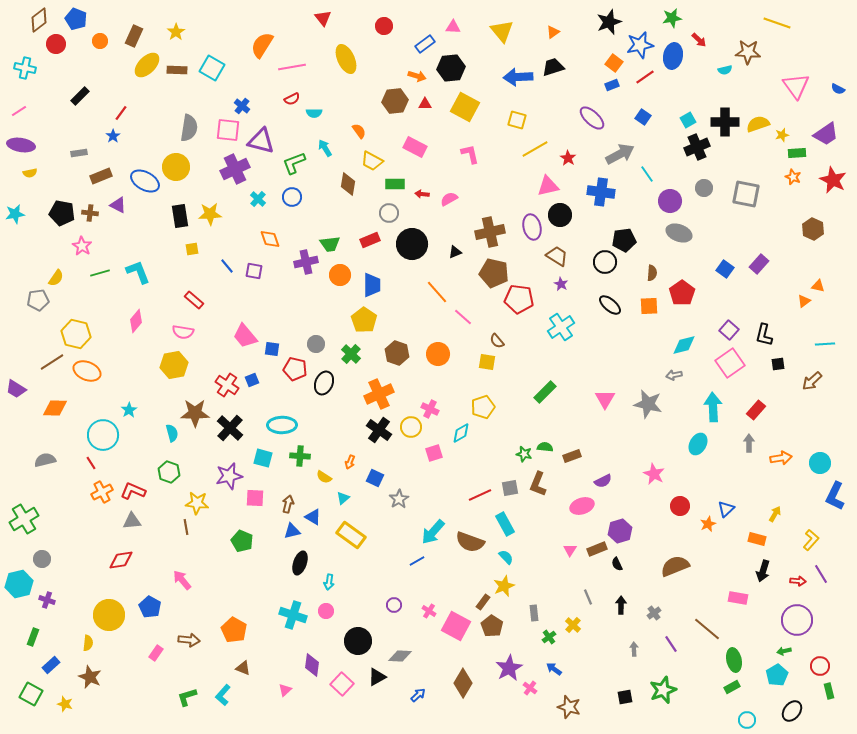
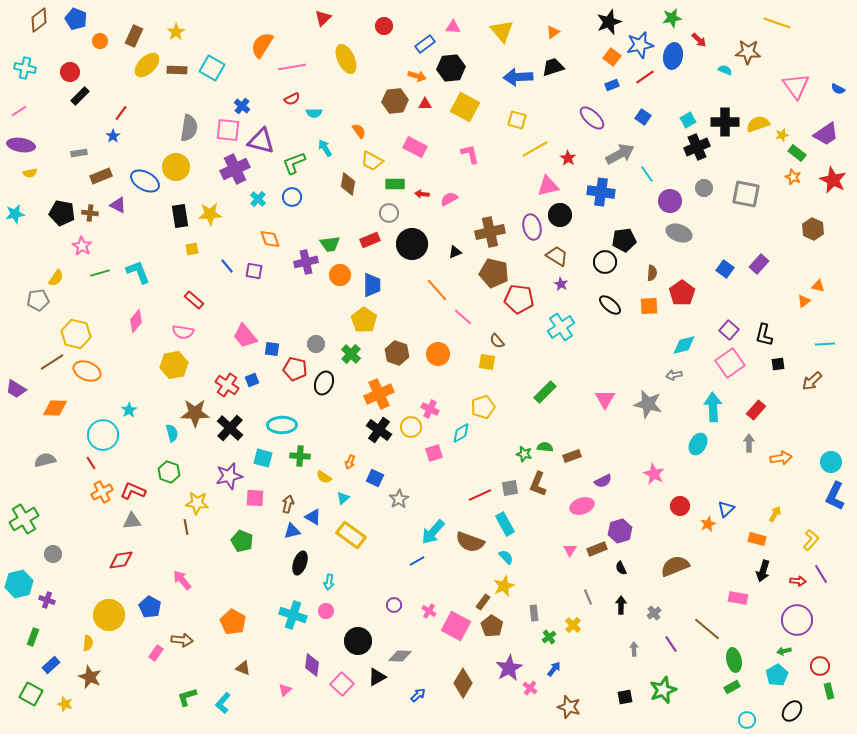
red triangle at (323, 18): rotated 24 degrees clockwise
red circle at (56, 44): moved 14 px right, 28 px down
orange square at (614, 63): moved 2 px left, 6 px up
cyan semicircle at (725, 70): rotated 144 degrees counterclockwise
green rectangle at (797, 153): rotated 42 degrees clockwise
orange line at (437, 292): moved 2 px up
cyan circle at (820, 463): moved 11 px right, 1 px up
gray circle at (42, 559): moved 11 px right, 5 px up
black semicircle at (617, 564): moved 4 px right, 4 px down
orange pentagon at (234, 630): moved 1 px left, 8 px up
brown arrow at (189, 640): moved 7 px left
blue arrow at (554, 669): rotated 91 degrees clockwise
cyan L-shape at (223, 695): moved 8 px down
